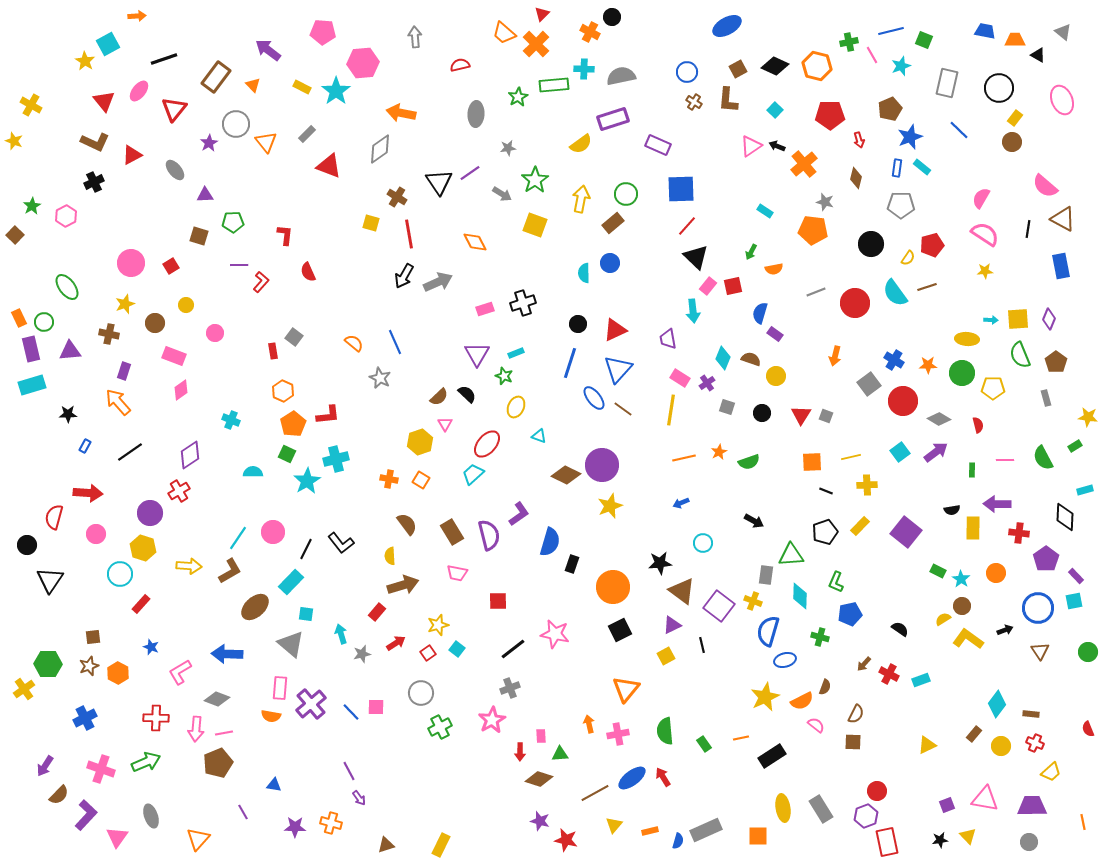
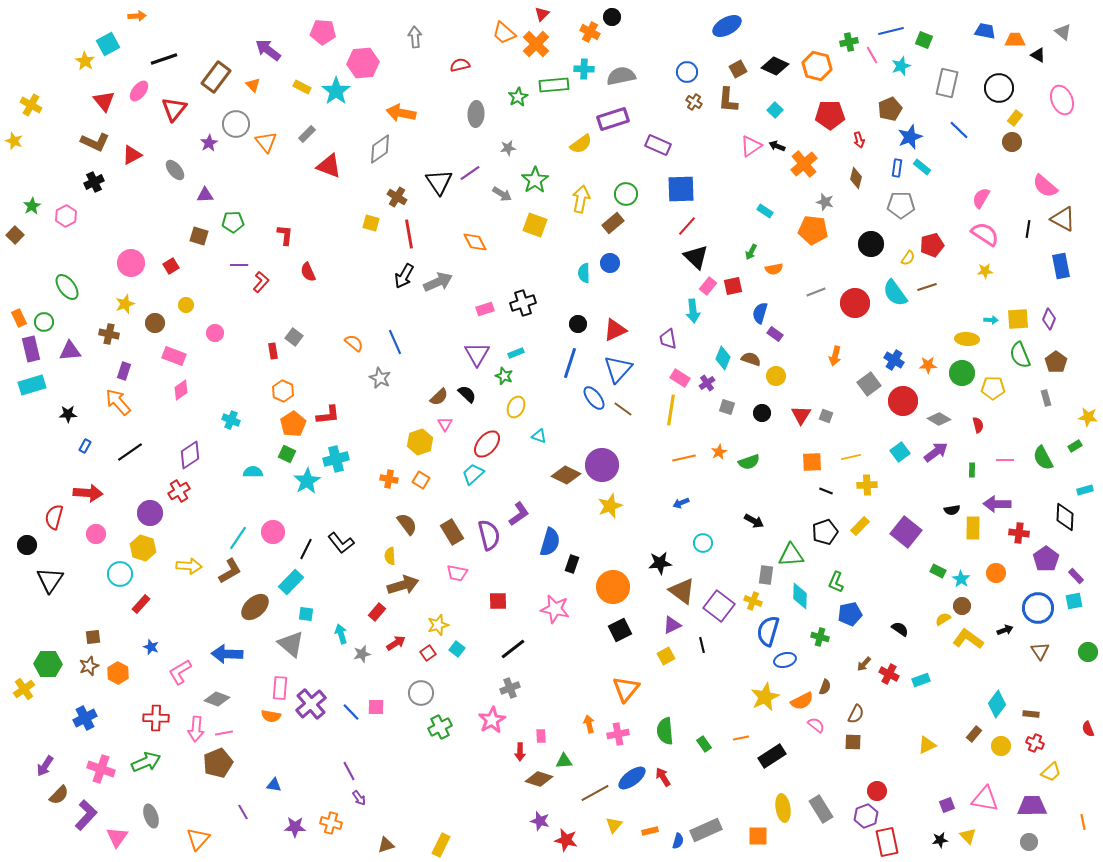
pink star at (555, 634): moved 25 px up
green triangle at (560, 754): moved 4 px right, 7 px down
